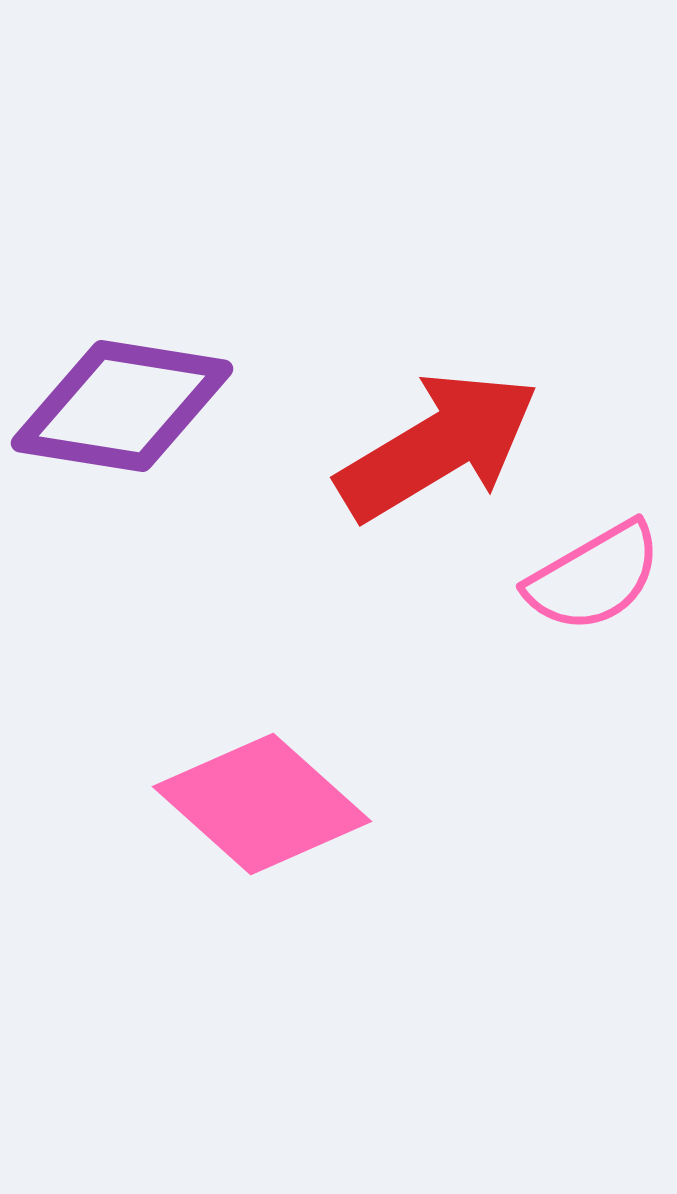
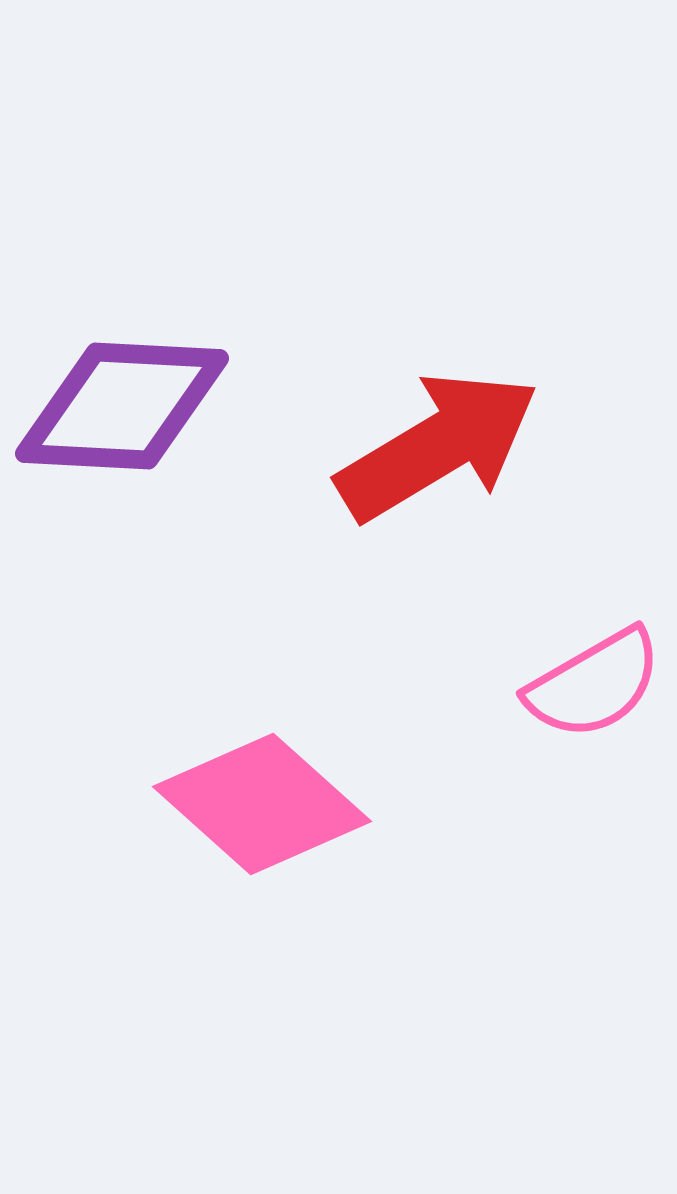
purple diamond: rotated 6 degrees counterclockwise
pink semicircle: moved 107 px down
